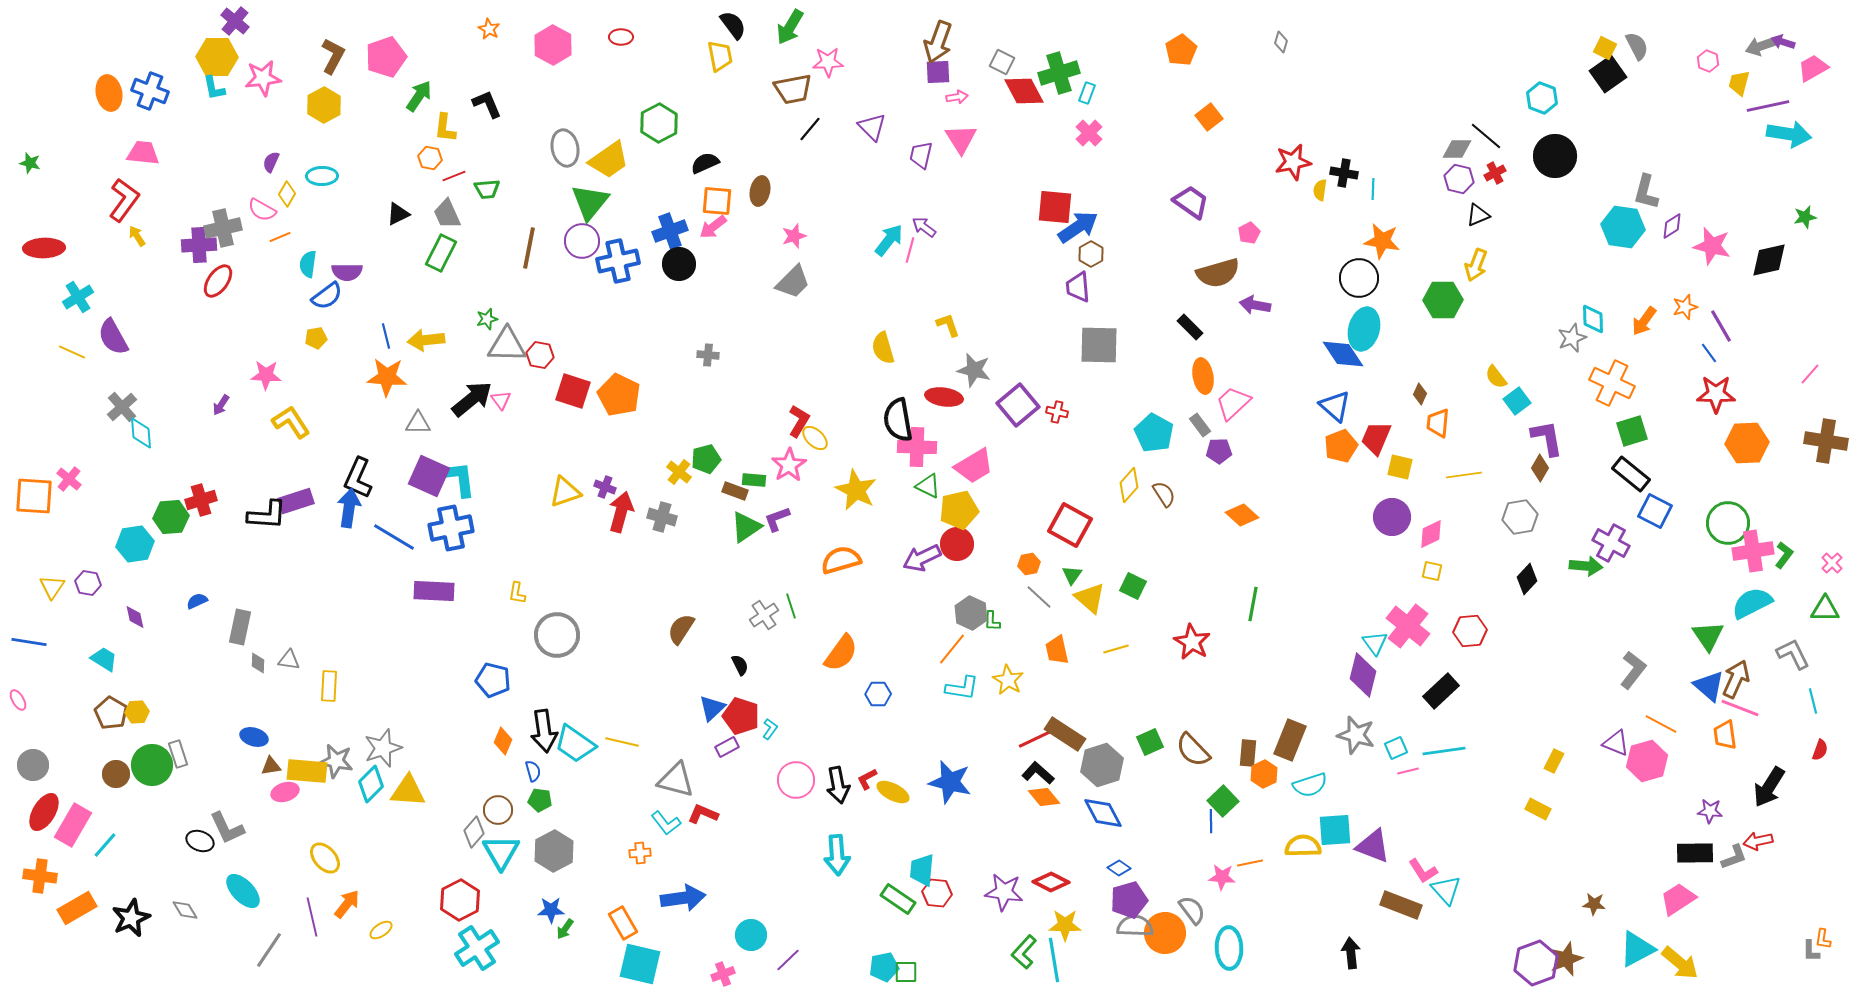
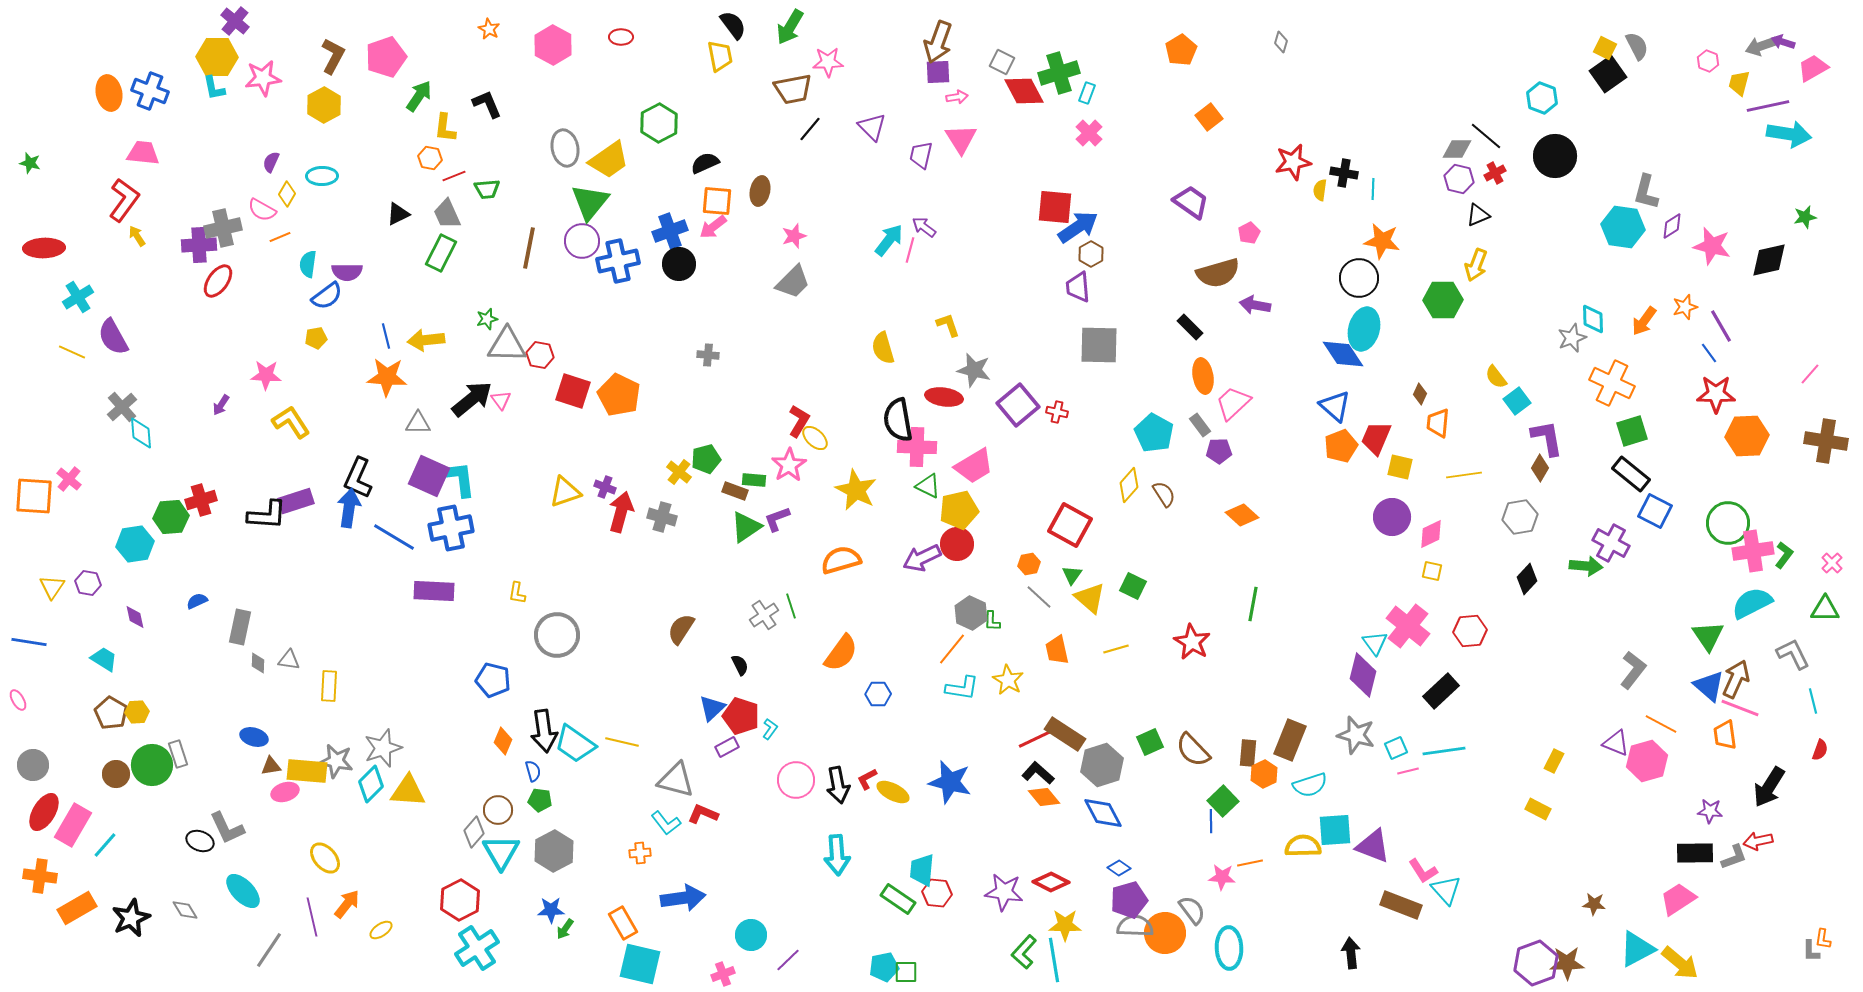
orange hexagon at (1747, 443): moved 7 px up
brown star at (1566, 959): moved 1 px right, 4 px down; rotated 20 degrees clockwise
